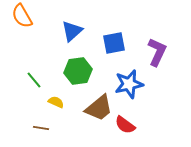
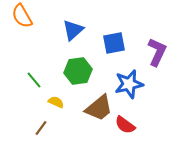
blue triangle: moved 1 px right, 1 px up
brown line: rotated 63 degrees counterclockwise
